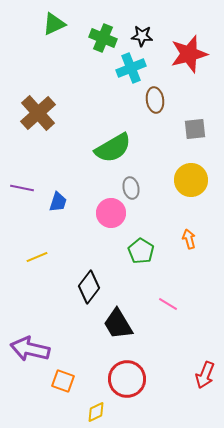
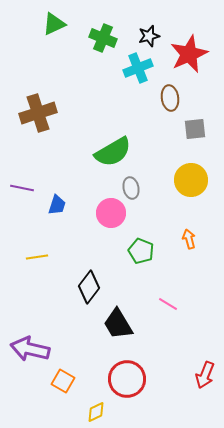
black star: moved 7 px right; rotated 20 degrees counterclockwise
red star: rotated 9 degrees counterclockwise
cyan cross: moved 7 px right
brown ellipse: moved 15 px right, 2 px up
brown cross: rotated 24 degrees clockwise
green semicircle: moved 4 px down
blue trapezoid: moved 1 px left, 3 px down
green pentagon: rotated 10 degrees counterclockwise
yellow line: rotated 15 degrees clockwise
orange square: rotated 10 degrees clockwise
